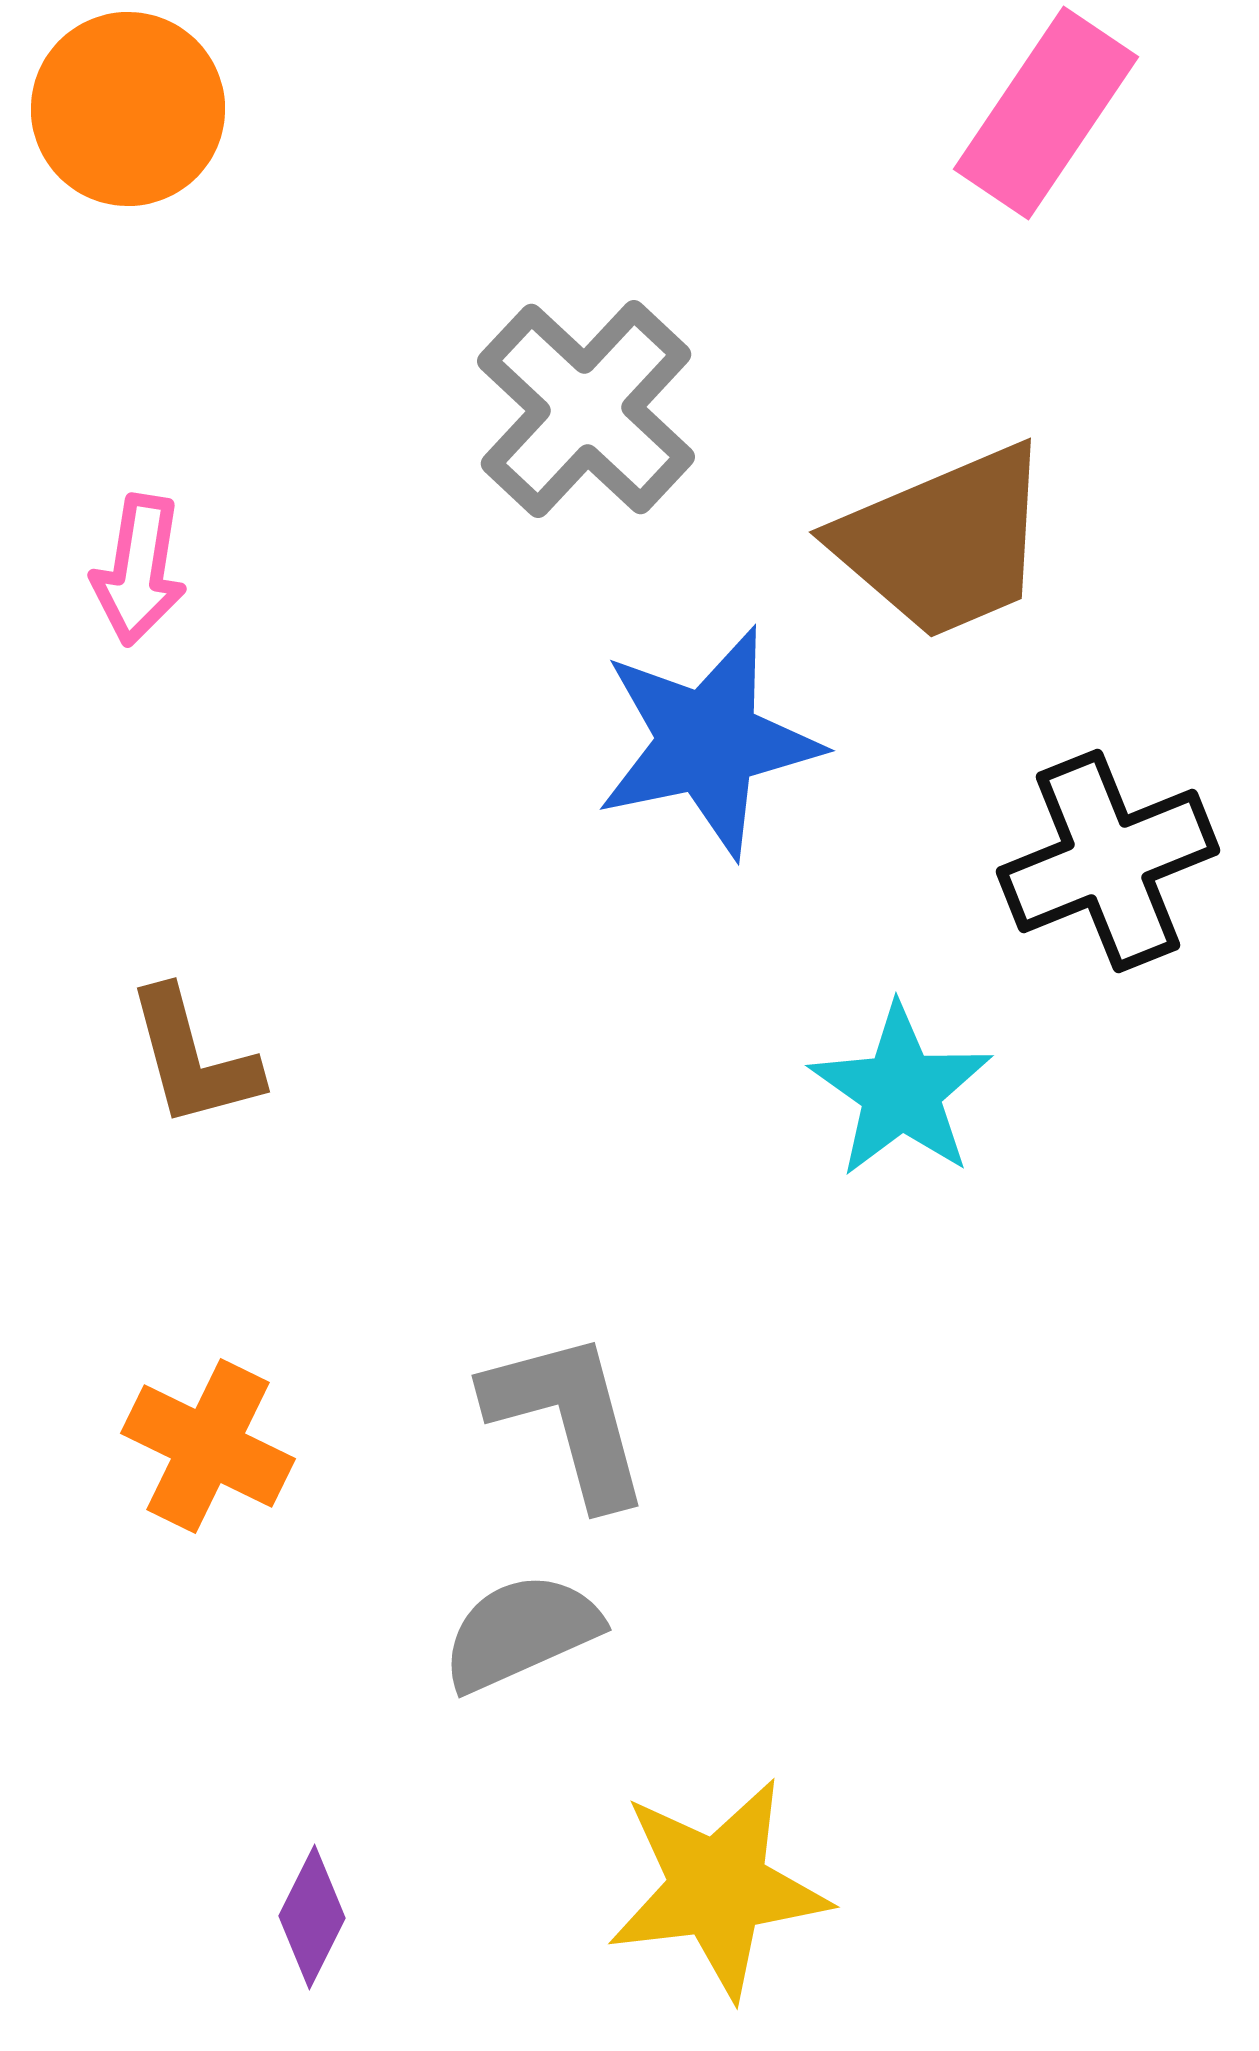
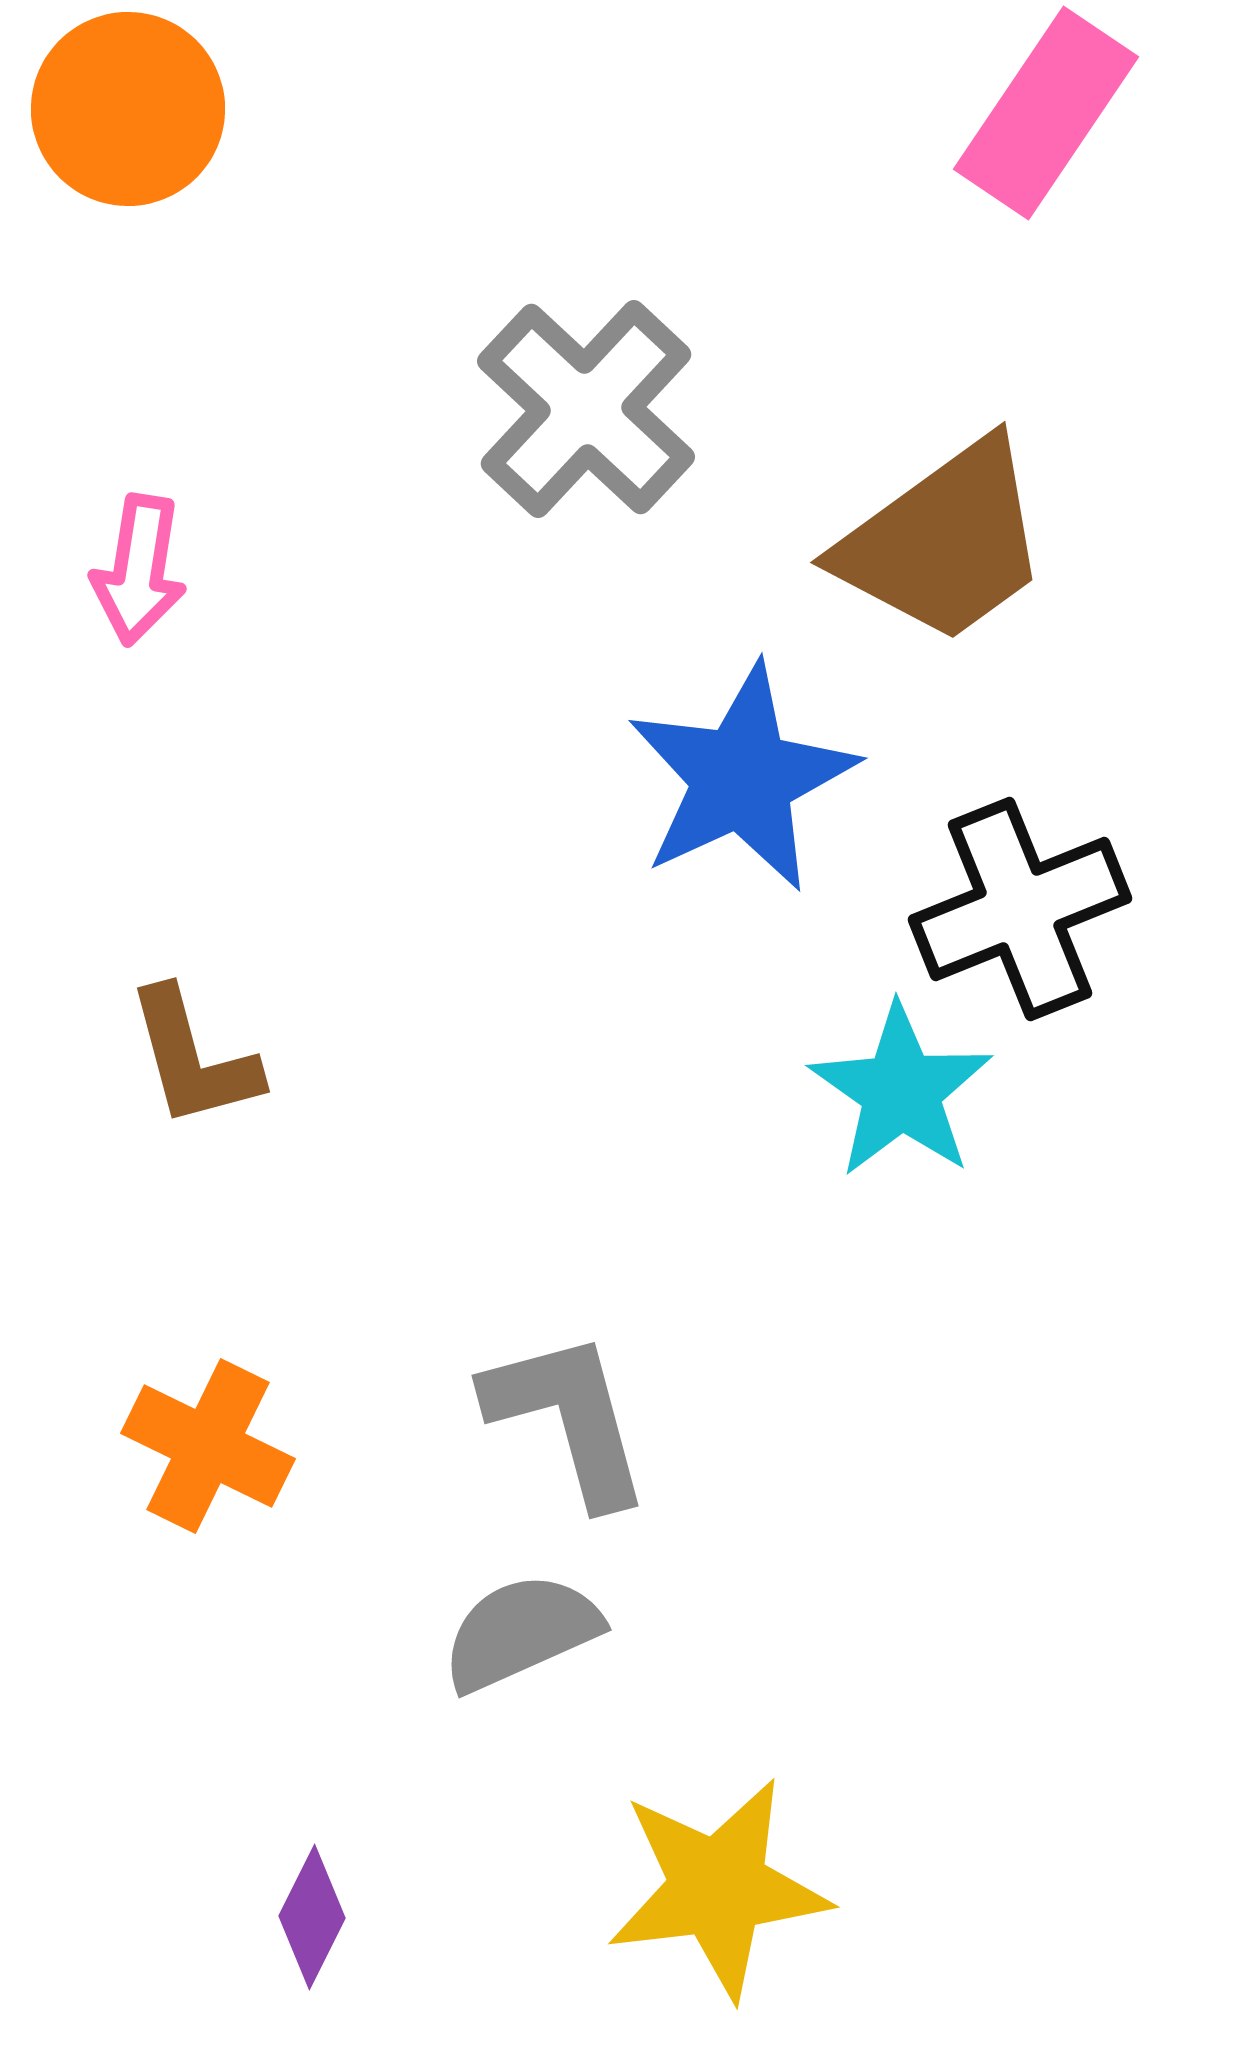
brown trapezoid: rotated 13 degrees counterclockwise
blue star: moved 34 px right, 36 px down; rotated 13 degrees counterclockwise
black cross: moved 88 px left, 48 px down
